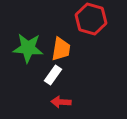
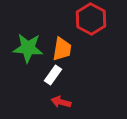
red hexagon: rotated 12 degrees clockwise
orange trapezoid: moved 1 px right
red arrow: rotated 12 degrees clockwise
